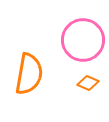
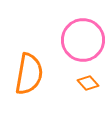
orange diamond: rotated 25 degrees clockwise
